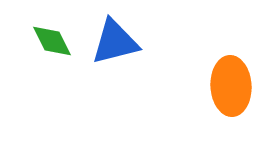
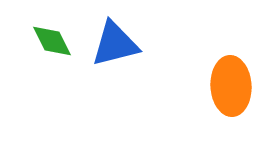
blue triangle: moved 2 px down
